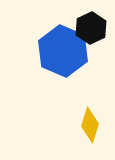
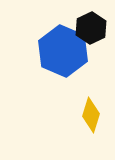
yellow diamond: moved 1 px right, 10 px up
